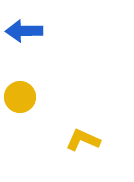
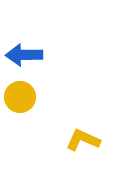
blue arrow: moved 24 px down
